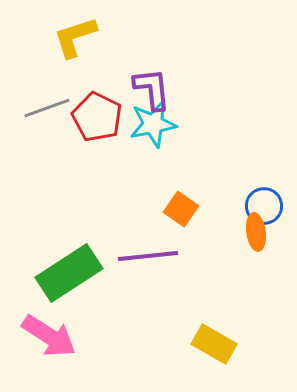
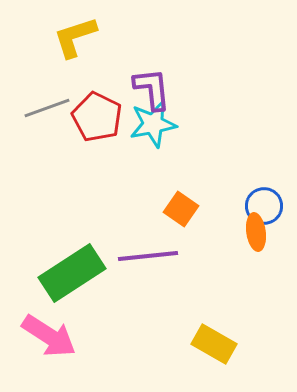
green rectangle: moved 3 px right
